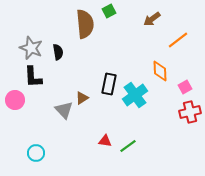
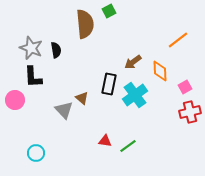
brown arrow: moved 19 px left, 43 px down
black semicircle: moved 2 px left, 2 px up
brown triangle: rotated 48 degrees counterclockwise
